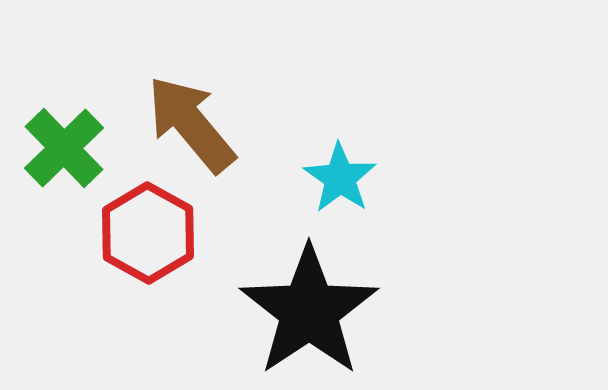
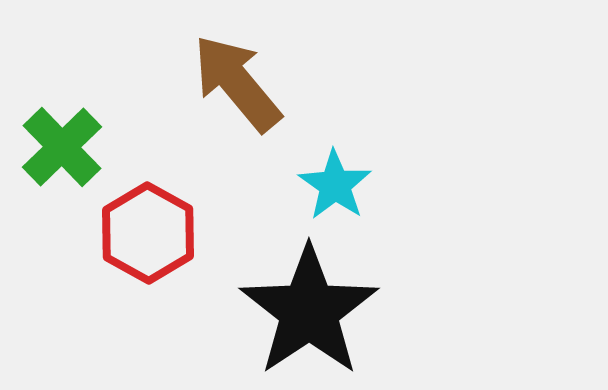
brown arrow: moved 46 px right, 41 px up
green cross: moved 2 px left, 1 px up
cyan star: moved 5 px left, 7 px down
